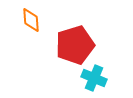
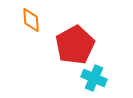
red pentagon: rotated 12 degrees counterclockwise
